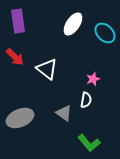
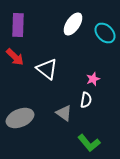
purple rectangle: moved 4 px down; rotated 10 degrees clockwise
